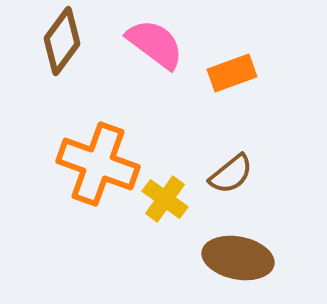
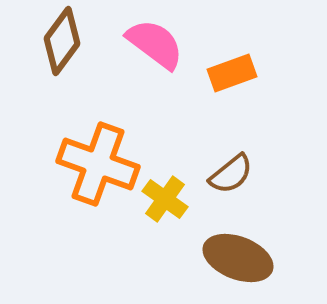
brown ellipse: rotated 10 degrees clockwise
